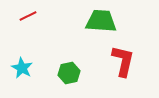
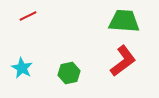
green trapezoid: moved 23 px right
red L-shape: rotated 40 degrees clockwise
